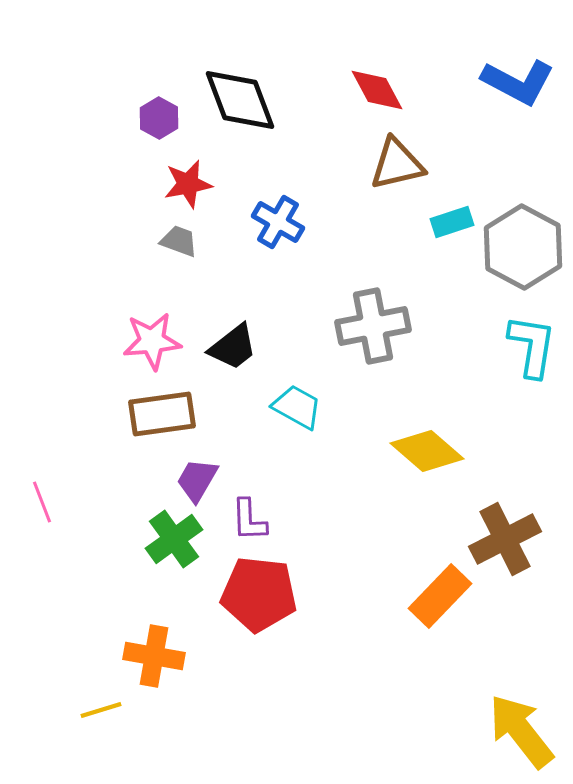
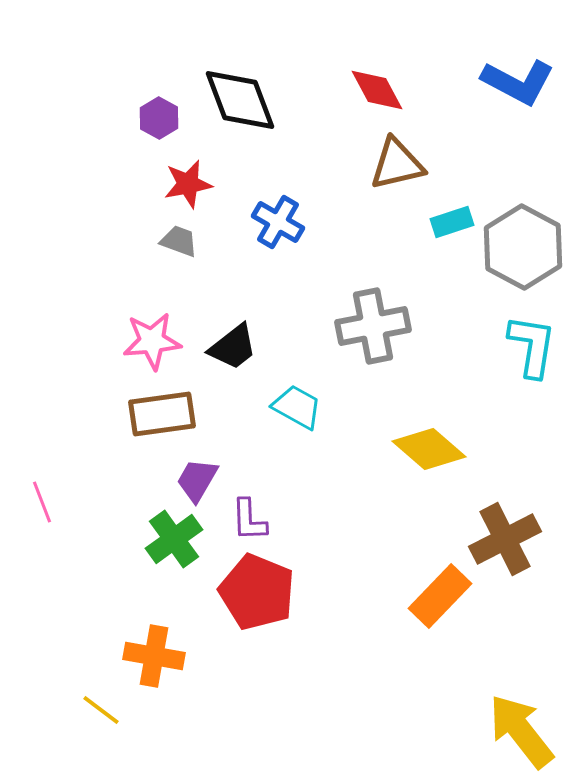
yellow diamond: moved 2 px right, 2 px up
red pentagon: moved 2 px left, 2 px up; rotated 16 degrees clockwise
yellow line: rotated 54 degrees clockwise
